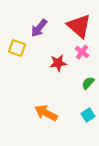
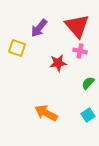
red triangle: moved 2 px left; rotated 8 degrees clockwise
pink cross: moved 2 px left, 1 px up; rotated 24 degrees counterclockwise
